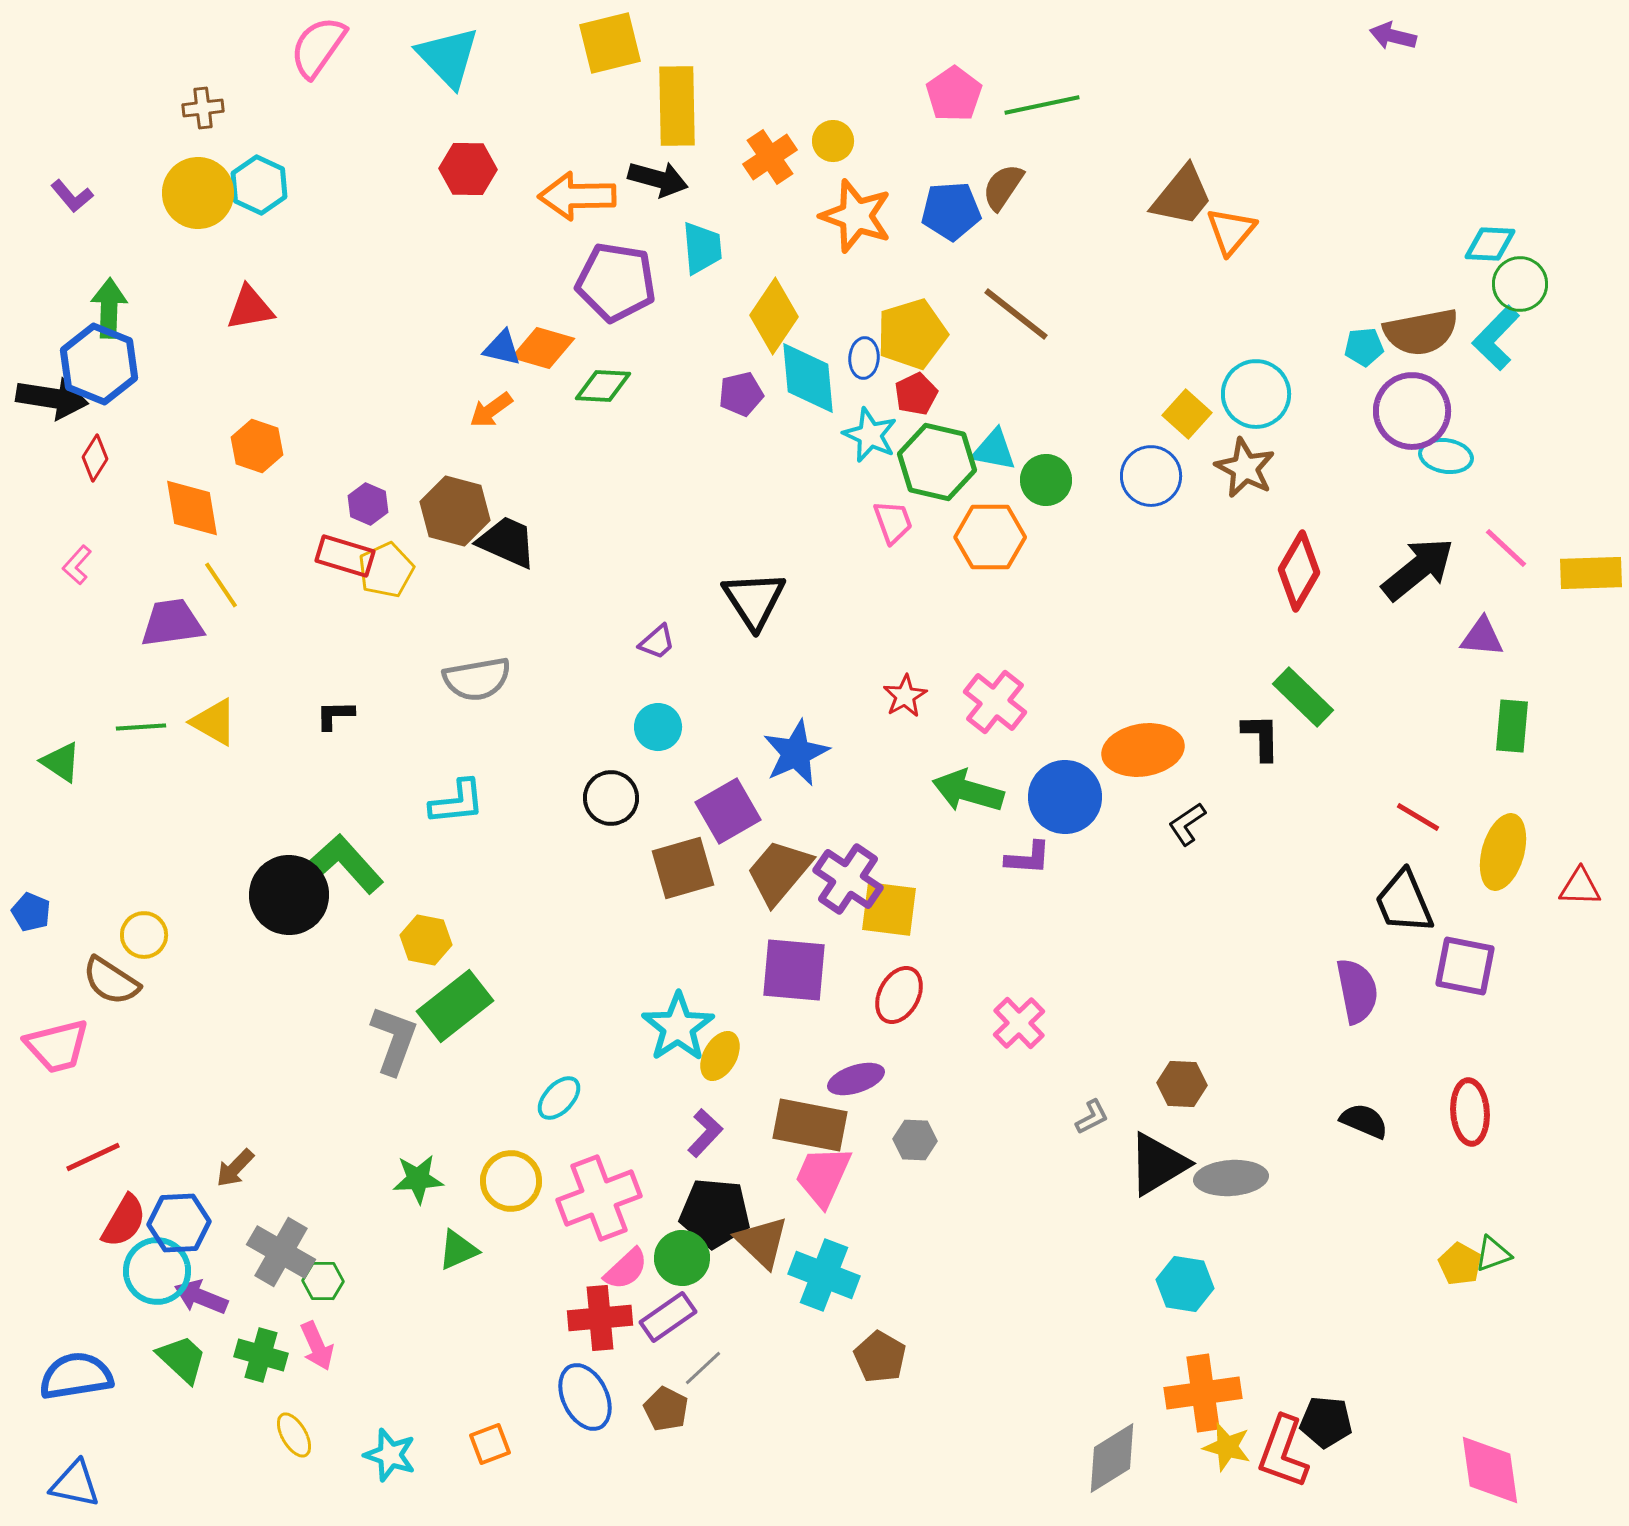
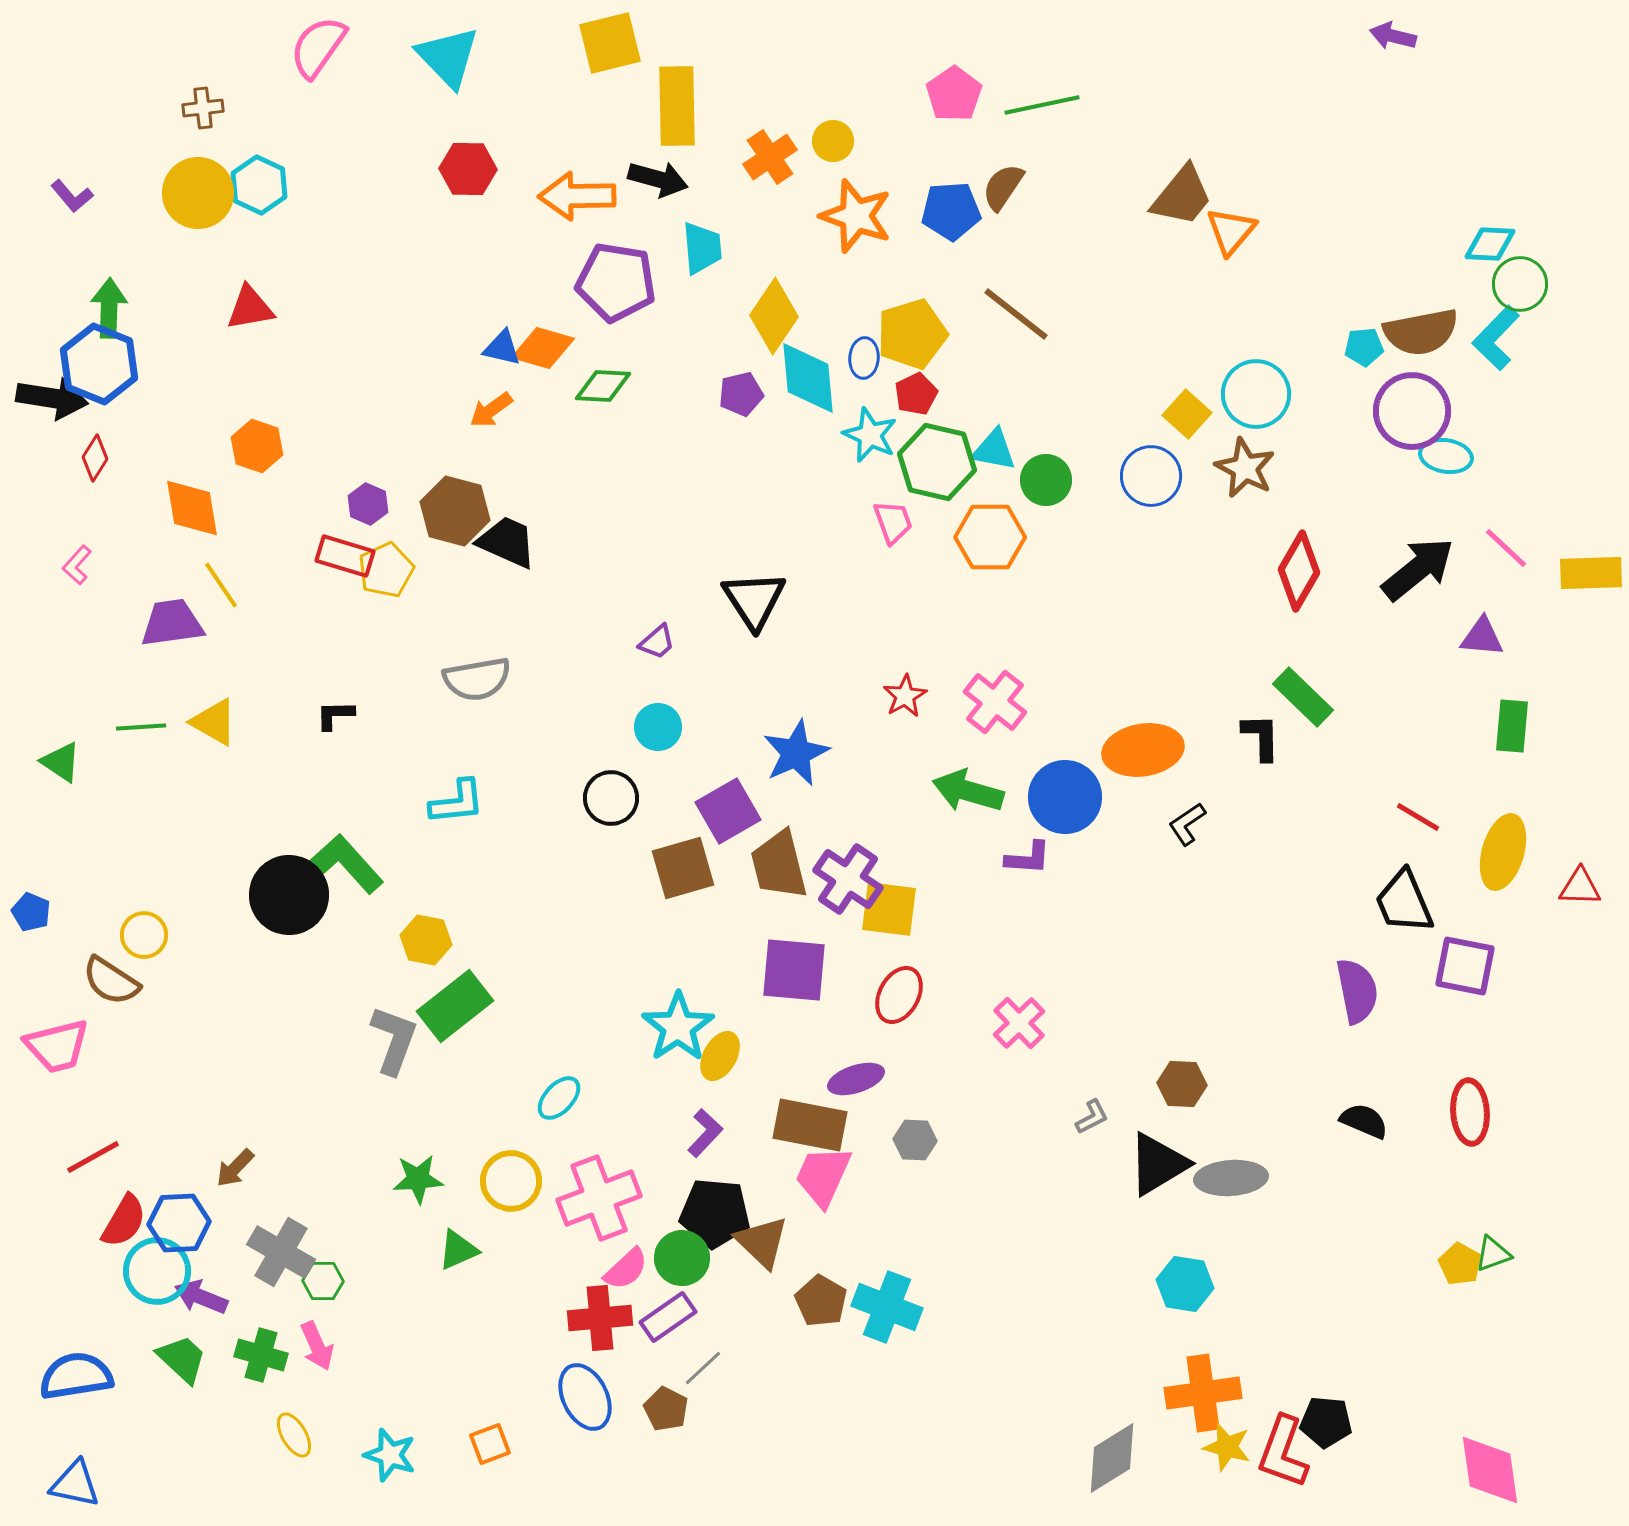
brown trapezoid at (779, 872): moved 7 px up; rotated 54 degrees counterclockwise
red line at (93, 1157): rotated 4 degrees counterclockwise
cyan cross at (824, 1275): moved 63 px right, 32 px down
brown pentagon at (880, 1357): moved 59 px left, 56 px up
